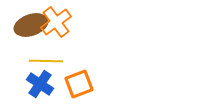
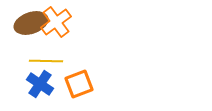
brown ellipse: moved 2 px up
